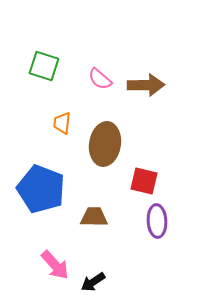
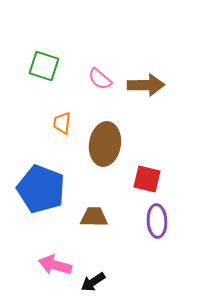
red square: moved 3 px right, 2 px up
pink arrow: rotated 148 degrees clockwise
